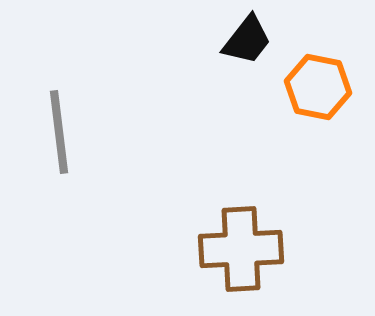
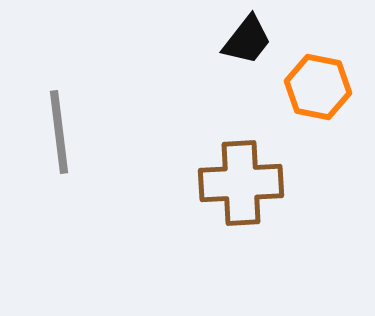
brown cross: moved 66 px up
